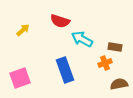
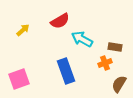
red semicircle: rotated 48 degrees counterclockwise
blue rectangle: moved 1 px right, 1 px down
pink square: moved 1 px left, 1 px down
brown semicircle: rotated 48 degrees counterclockwise
